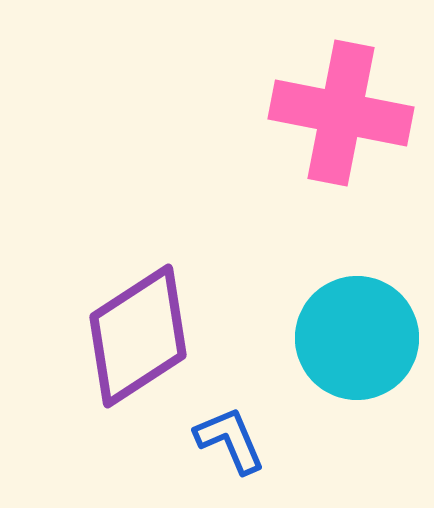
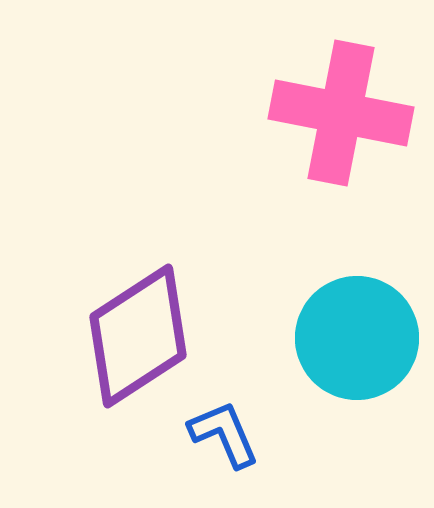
blue L-shape: moved 6 px left, 6 px up
